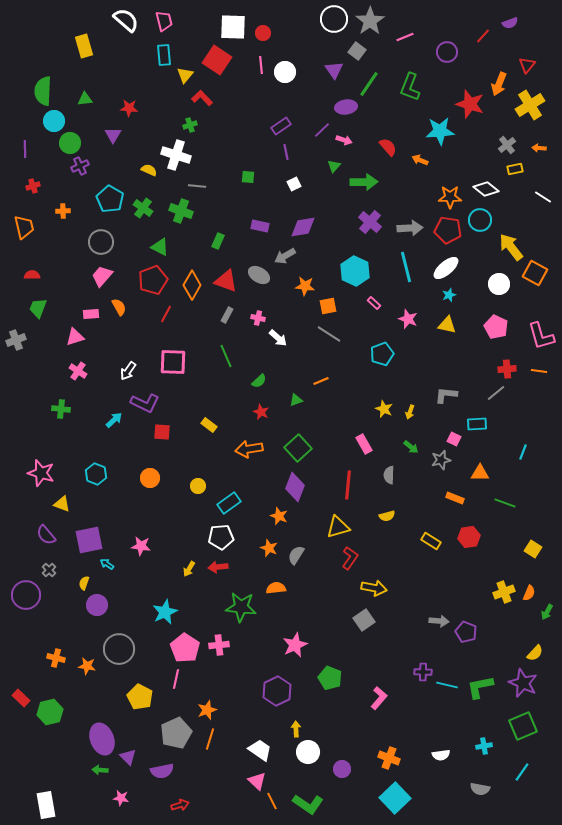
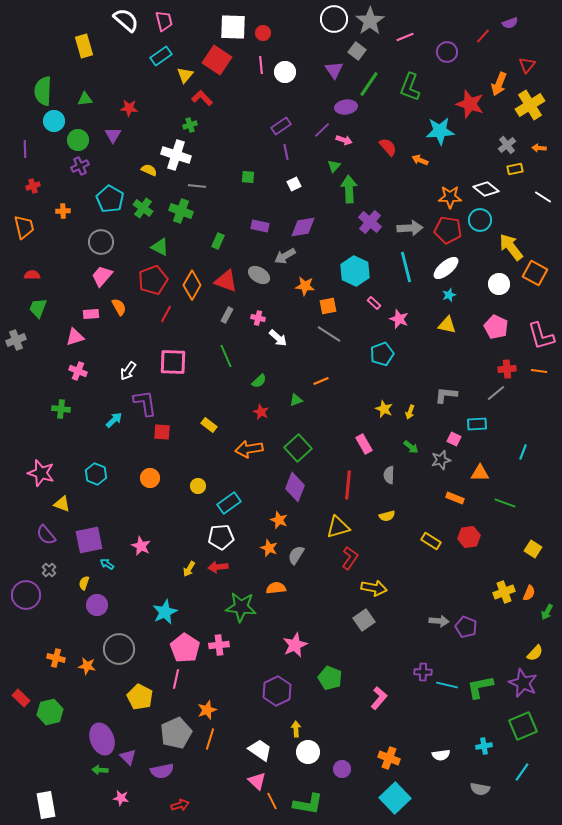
cyan rectangle at (164, 55): moved 3 px left, 1 px down; rotated 60 degrees clockwise
green circle at (70, 143): moved 8 px right, 3 px up
green arrow at (364, 182): moved 15 px left, 7 px down; rotated 92 degrees counterclockwise
pink star at (408, 319): moved 9 px left
pink cross at (78, 371): rotated 12 degrees counterclockwise
purple L-shape at (145, 403): rotated 124 degrees counterclockwise
orange star at (279, 516): moved 4 px down
pink star at (141, 546): rotated 18 degrees clockwise
purple pentagon at (466, 632): moved 5 px up
green L-shape at (308, 804): rotated 24 degrees counterclockwise
